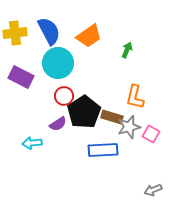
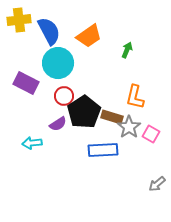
yellow cross: moved 4 px right, 13 px up
purple rectangle: moved 5 px right, 6 px down
gray star: rotated 20 degrees counterclockwise
gray arrow: moved 4 px right, 6 px up; rotated 18 degrees counterclockwise
